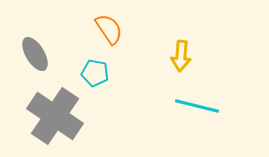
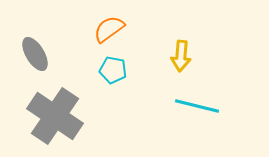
orange semicircle: rotated 92 degrees counterclockwise
cyan pentagon: moved 18 px right, 3 px up
